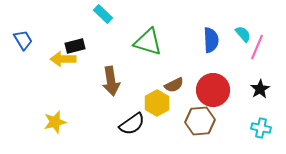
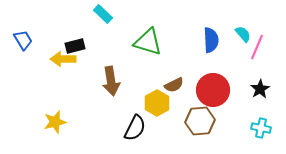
black semicircle: moved 3 px right, 4 px down; rotated 28 degrees counterclockwise
